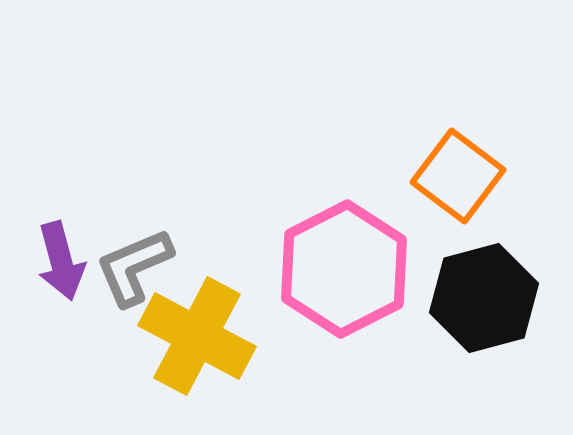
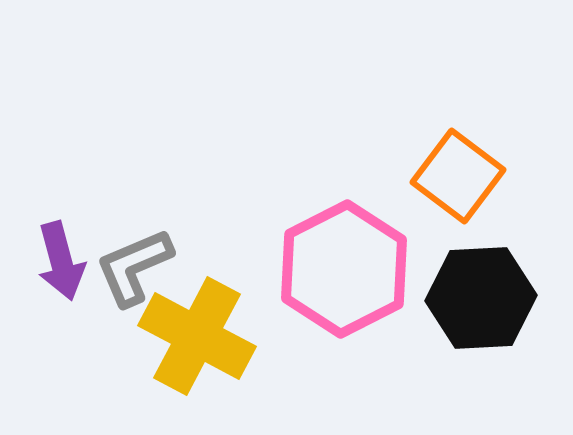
black hexagon: moved 3 px left; rotated 12 degrees clockwise
